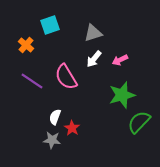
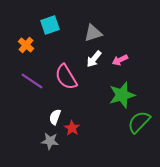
gray star: moved 2 px left, 1 px down
